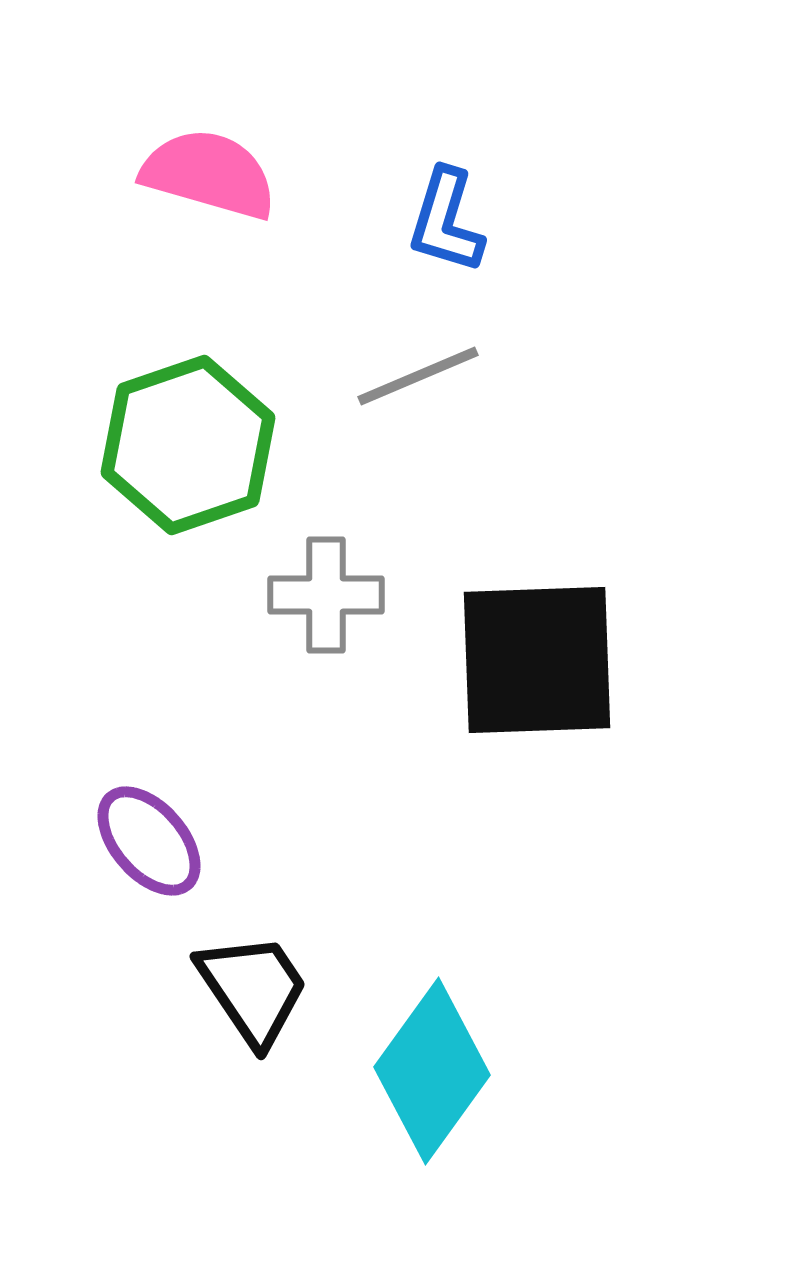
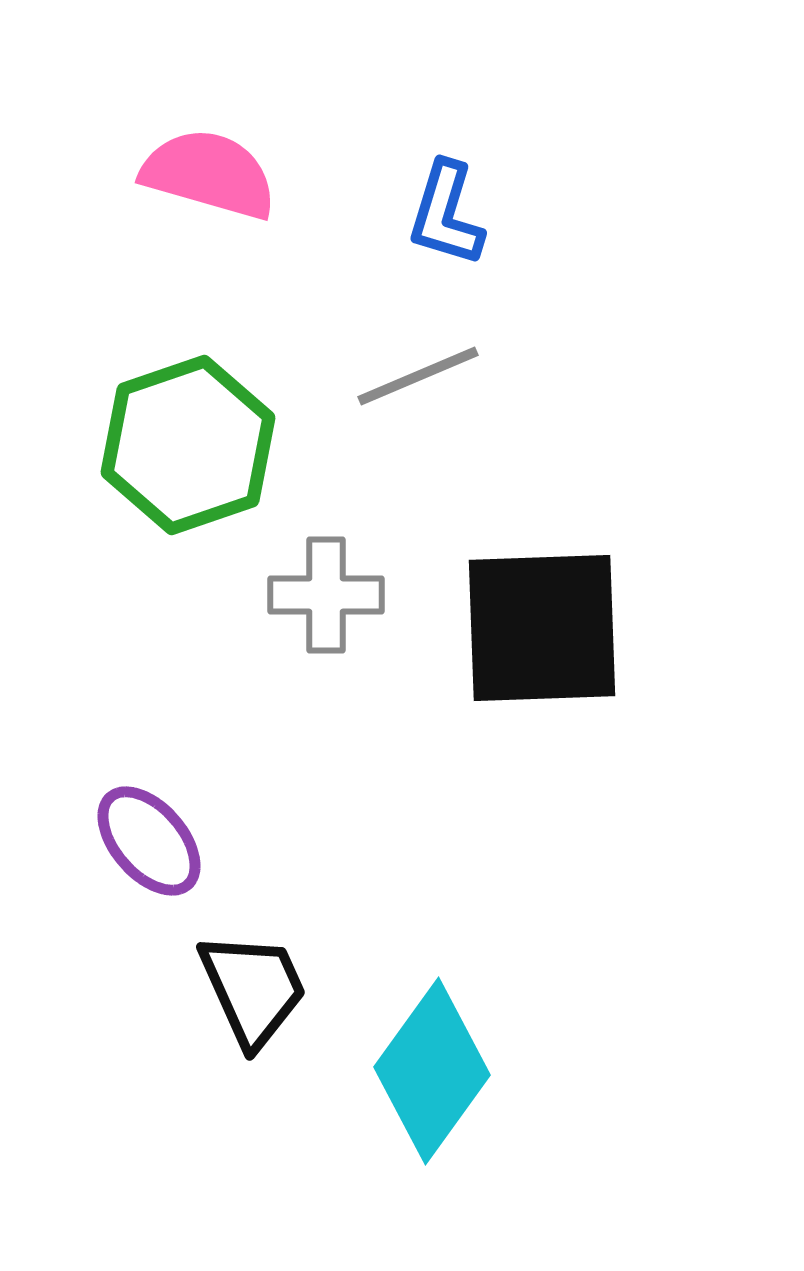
blue L-shape: moved 7 px up
black square: moved 5 px right, 32 px up
black trapezoid: rotated 10 degrees clockwise
